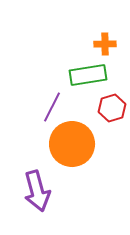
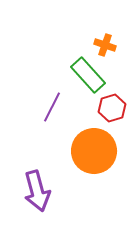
orange cross: moved 1 px down; rotated 20 degrees clockwise
green rectangle: rotated 57 degrees clockwise
orange circle: moved 22 px right, 7 px down
